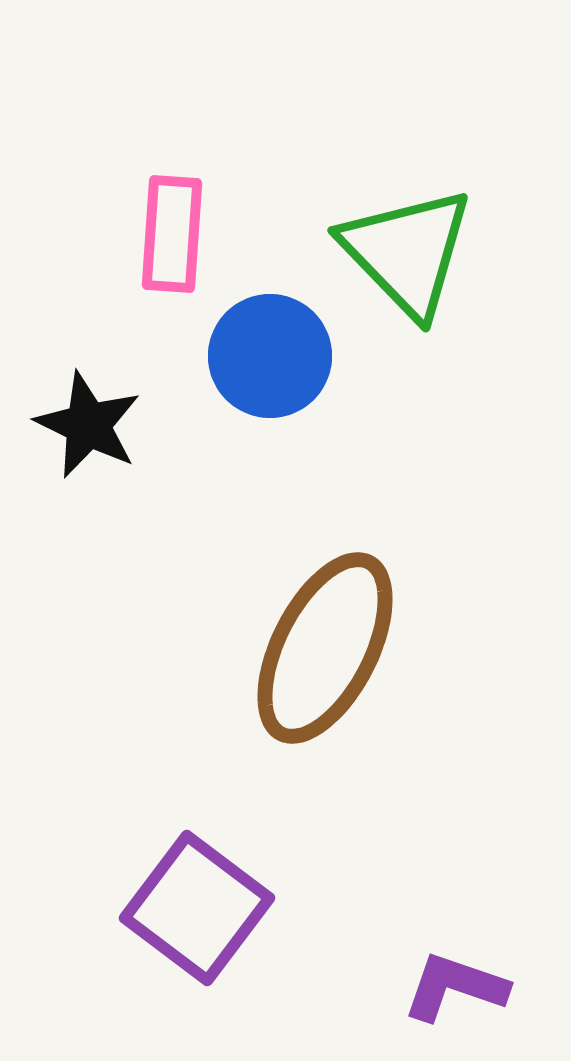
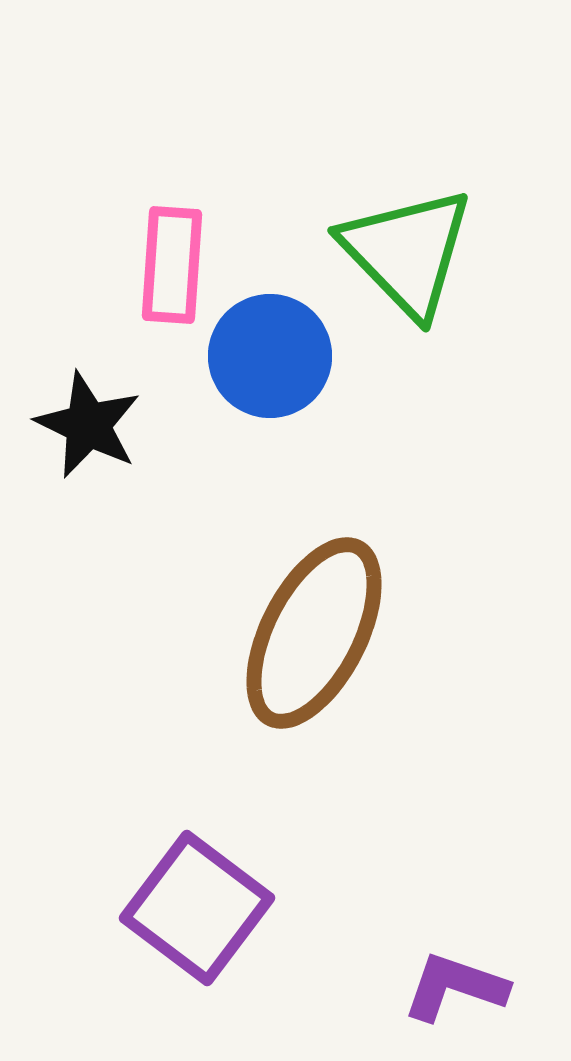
pink rectangle: moved 31 px down
brown ellipse: moved 11 px left, 15 px up
